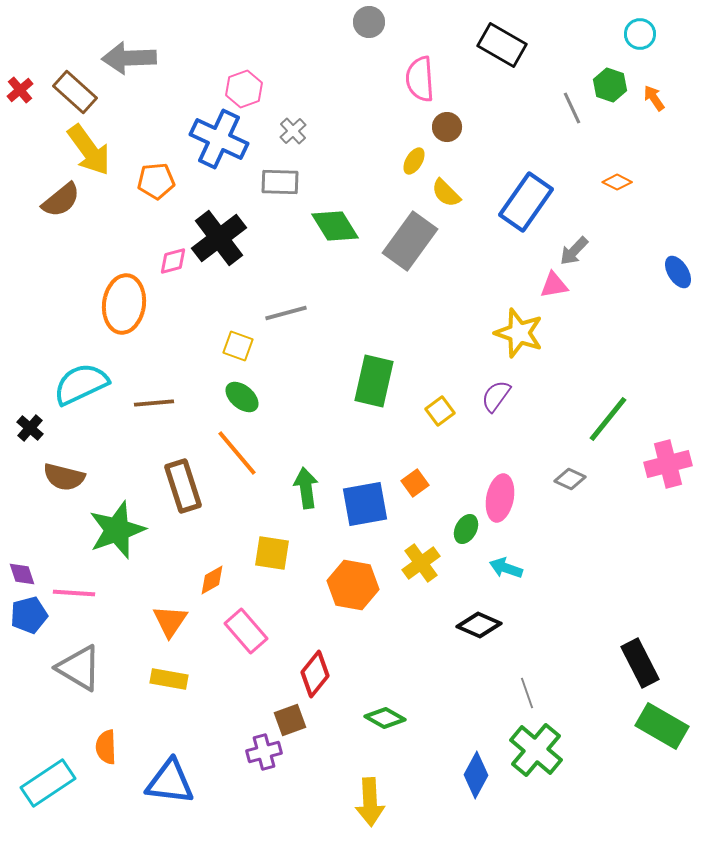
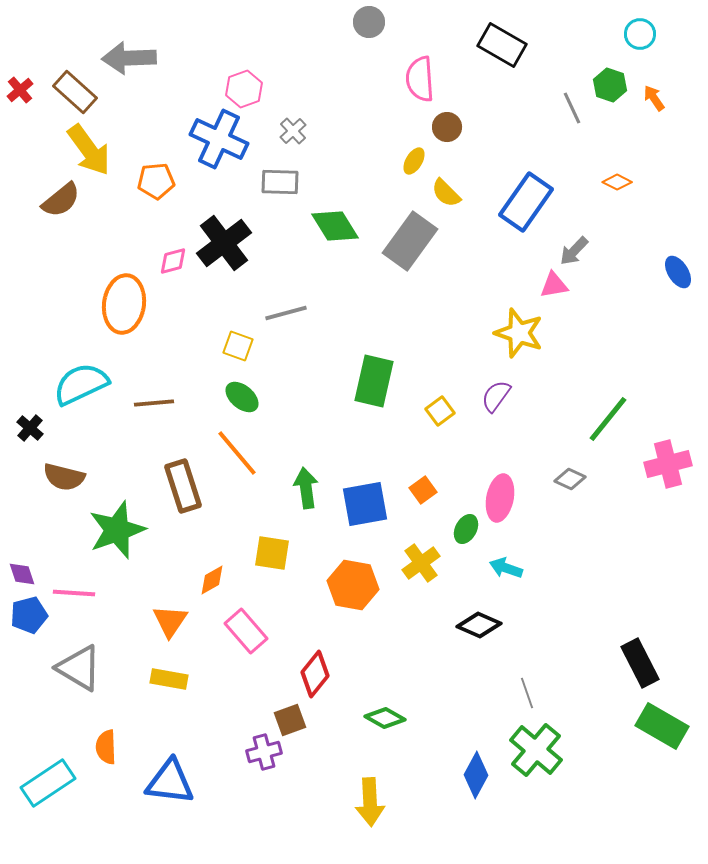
black cross at (219, 238): moved 5 px right, 5 px down
orange square at (415, 483): moved 8 px right, 7 px down
